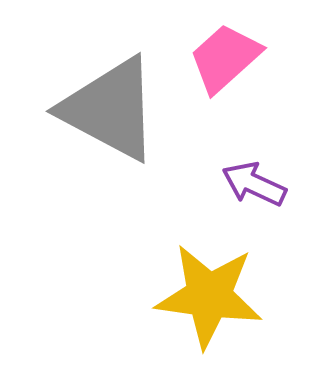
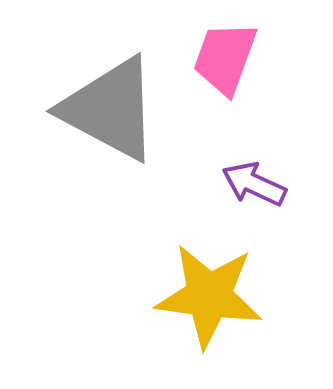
pink trapezoid: rotated 28 degrees counterclockwise
